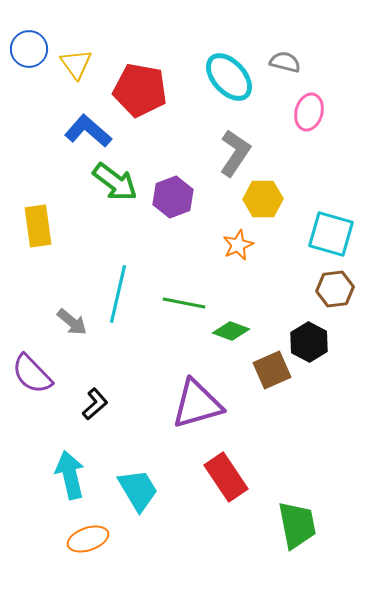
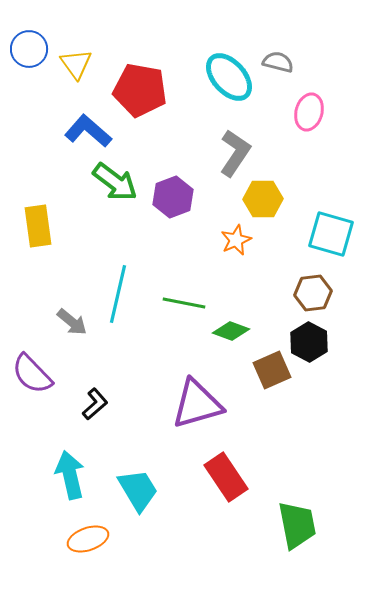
gray semicircle: moved 7 px left
orange star: moved 2 px left, 5 px up
brown hexagon: moved 22 px left, 4 px down
